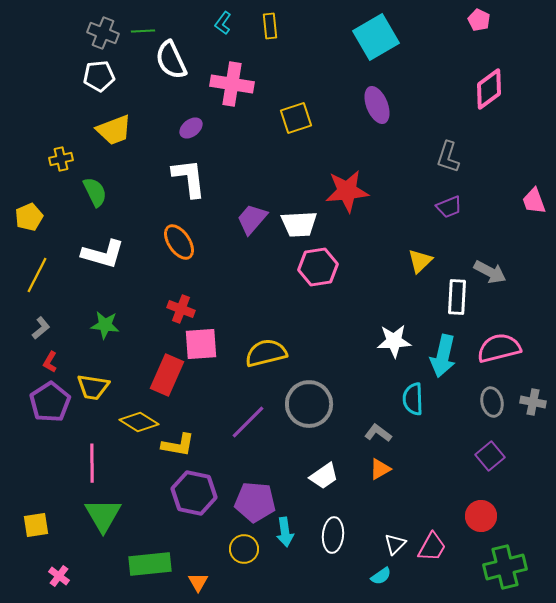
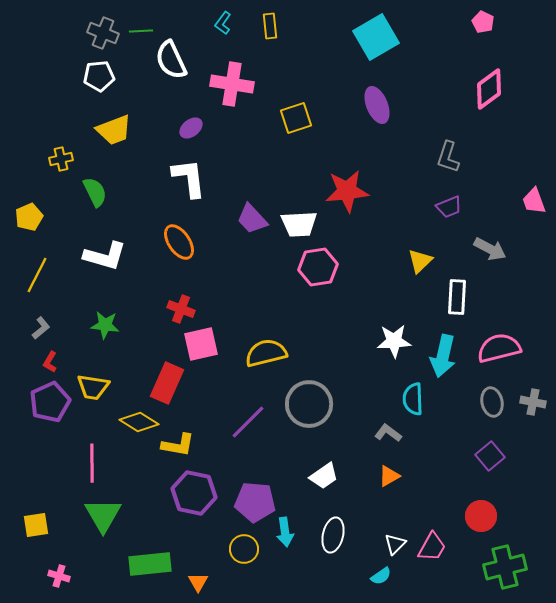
pink pentagon at (479, 20): moved 4 px right, 2 px down
green line at (143, 31): moved 2 px left
purple trapezoid at (252, 219): rotated 84 degrees counterclockwise
white L-shape at (103, 254): moved 2 px right, 2 px down
gray arrow at (490, 272): moved 23 px up
pink square at (201, 344): rotated 9 degrees counterclockwise
red rectangle at (167, 375): moved 8 px down
purple pentagon at (50, 402): rotated 9 degrees clockwise
gray L-shape at (378, 433): moved 10 px right
orange triangle at (380, 469): moved 9 px right, 7 px down
white ellipse at (333, 535): rotated 8 degrees clockwise
pink cross at (59, 576): rotated 20 degrees counterclockwise
